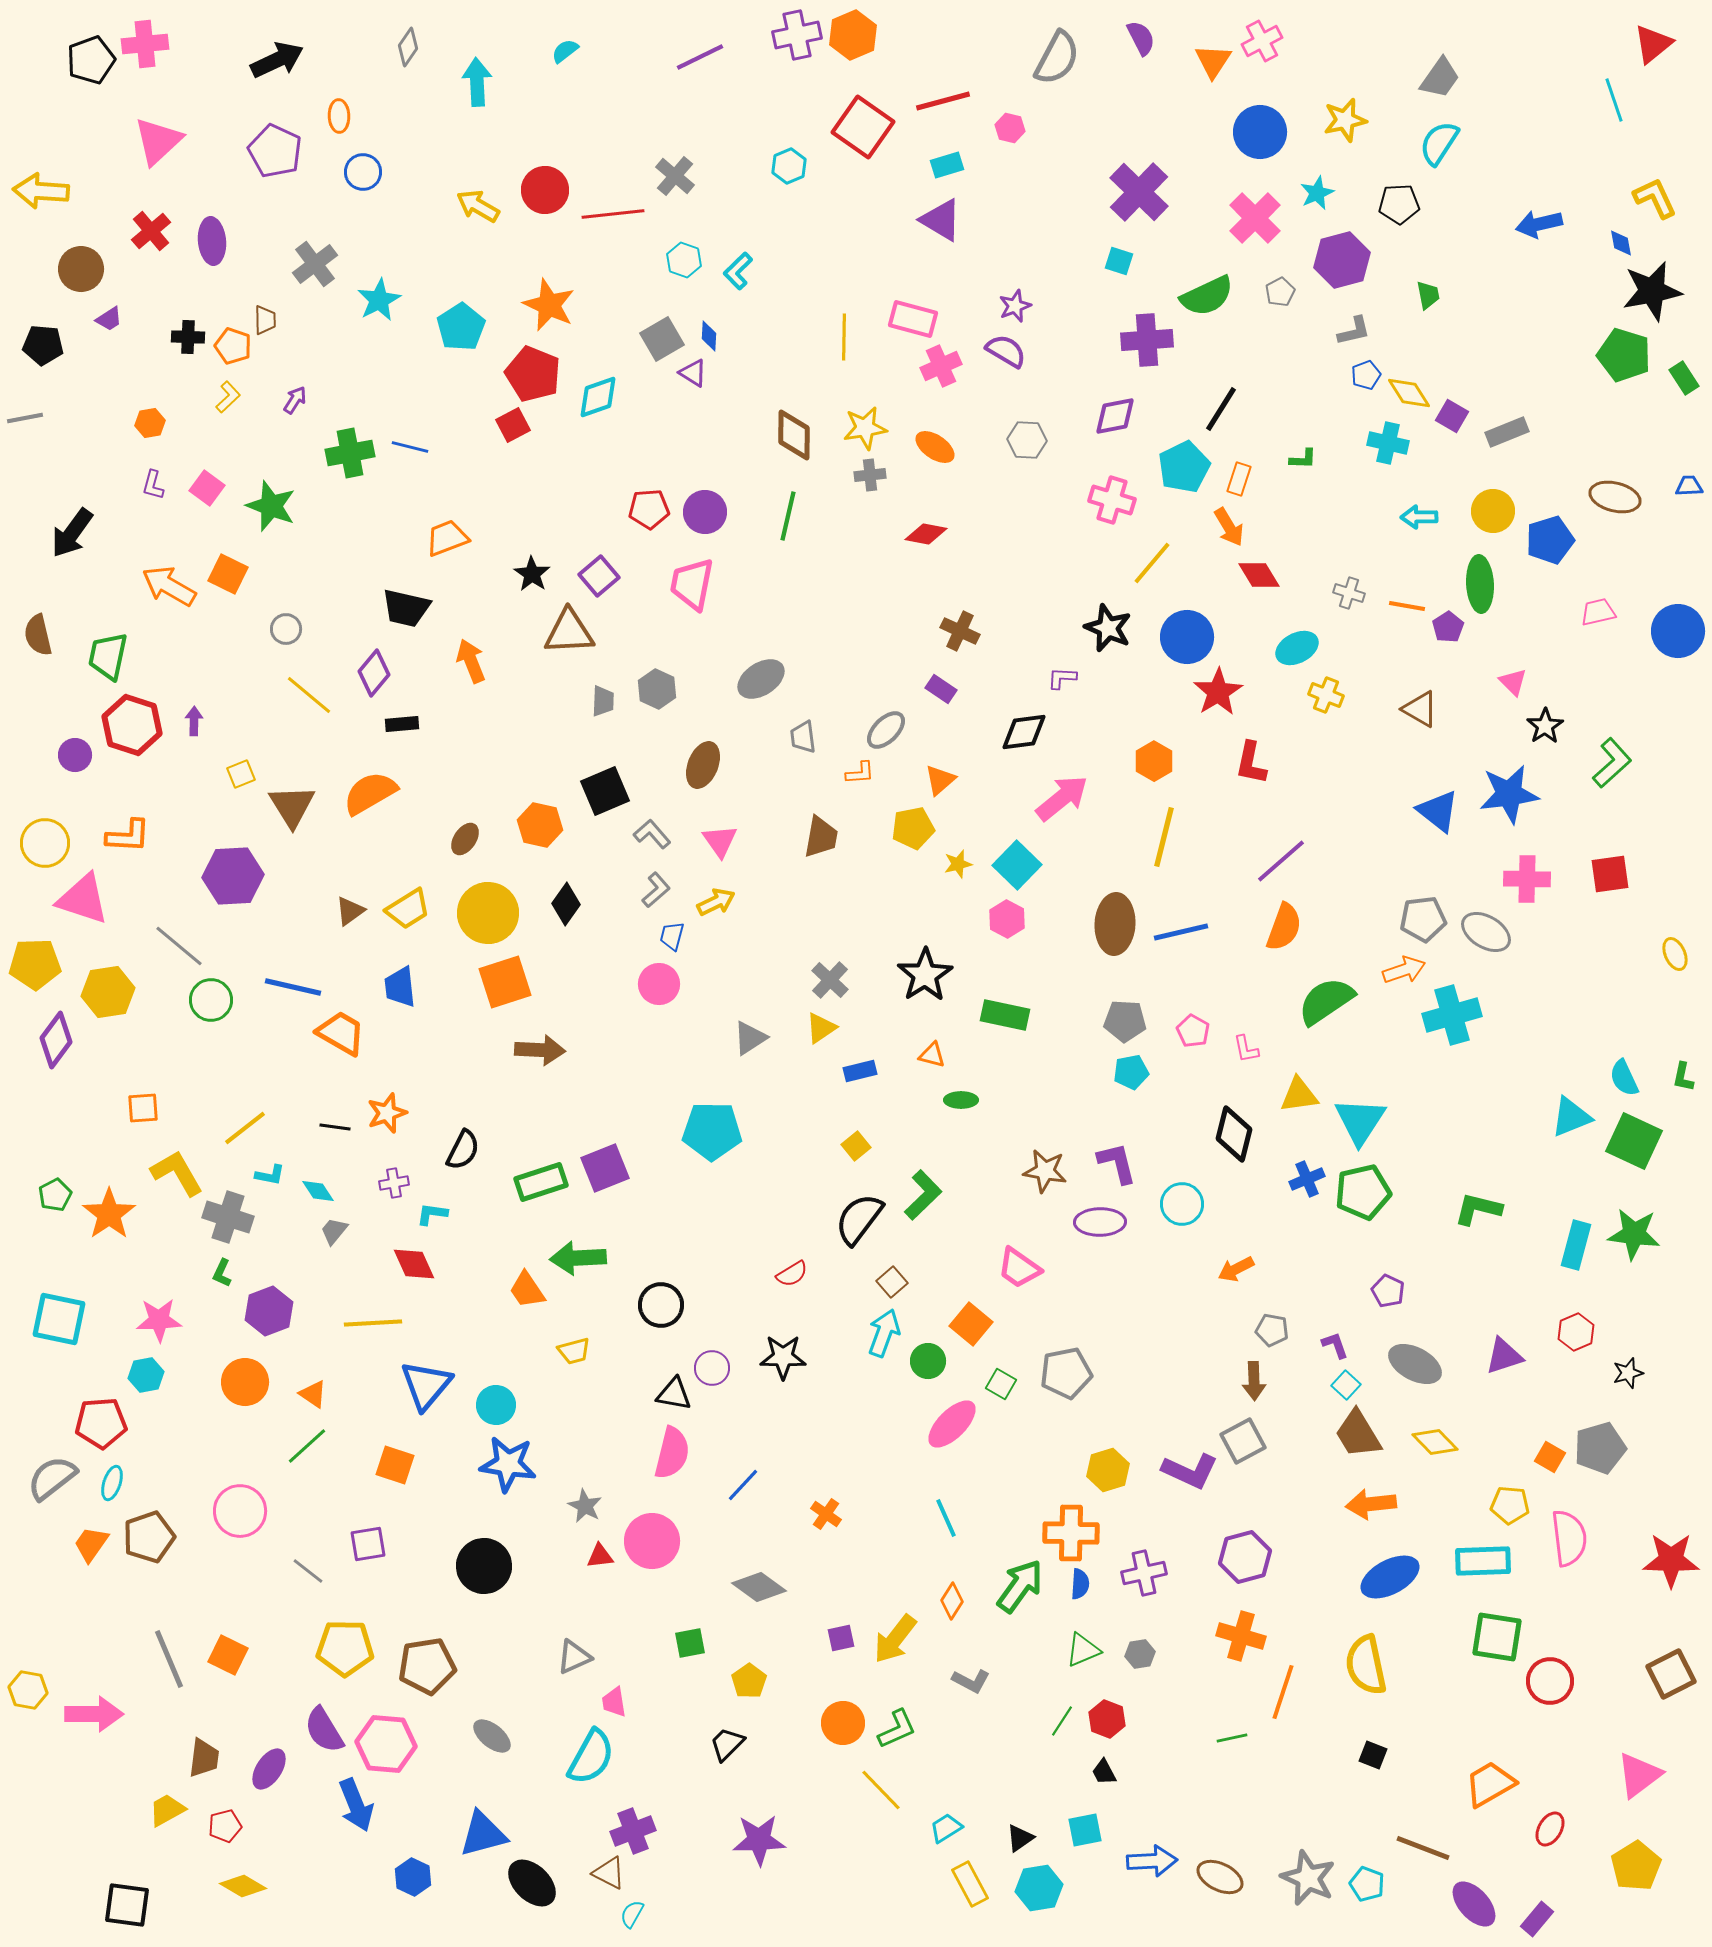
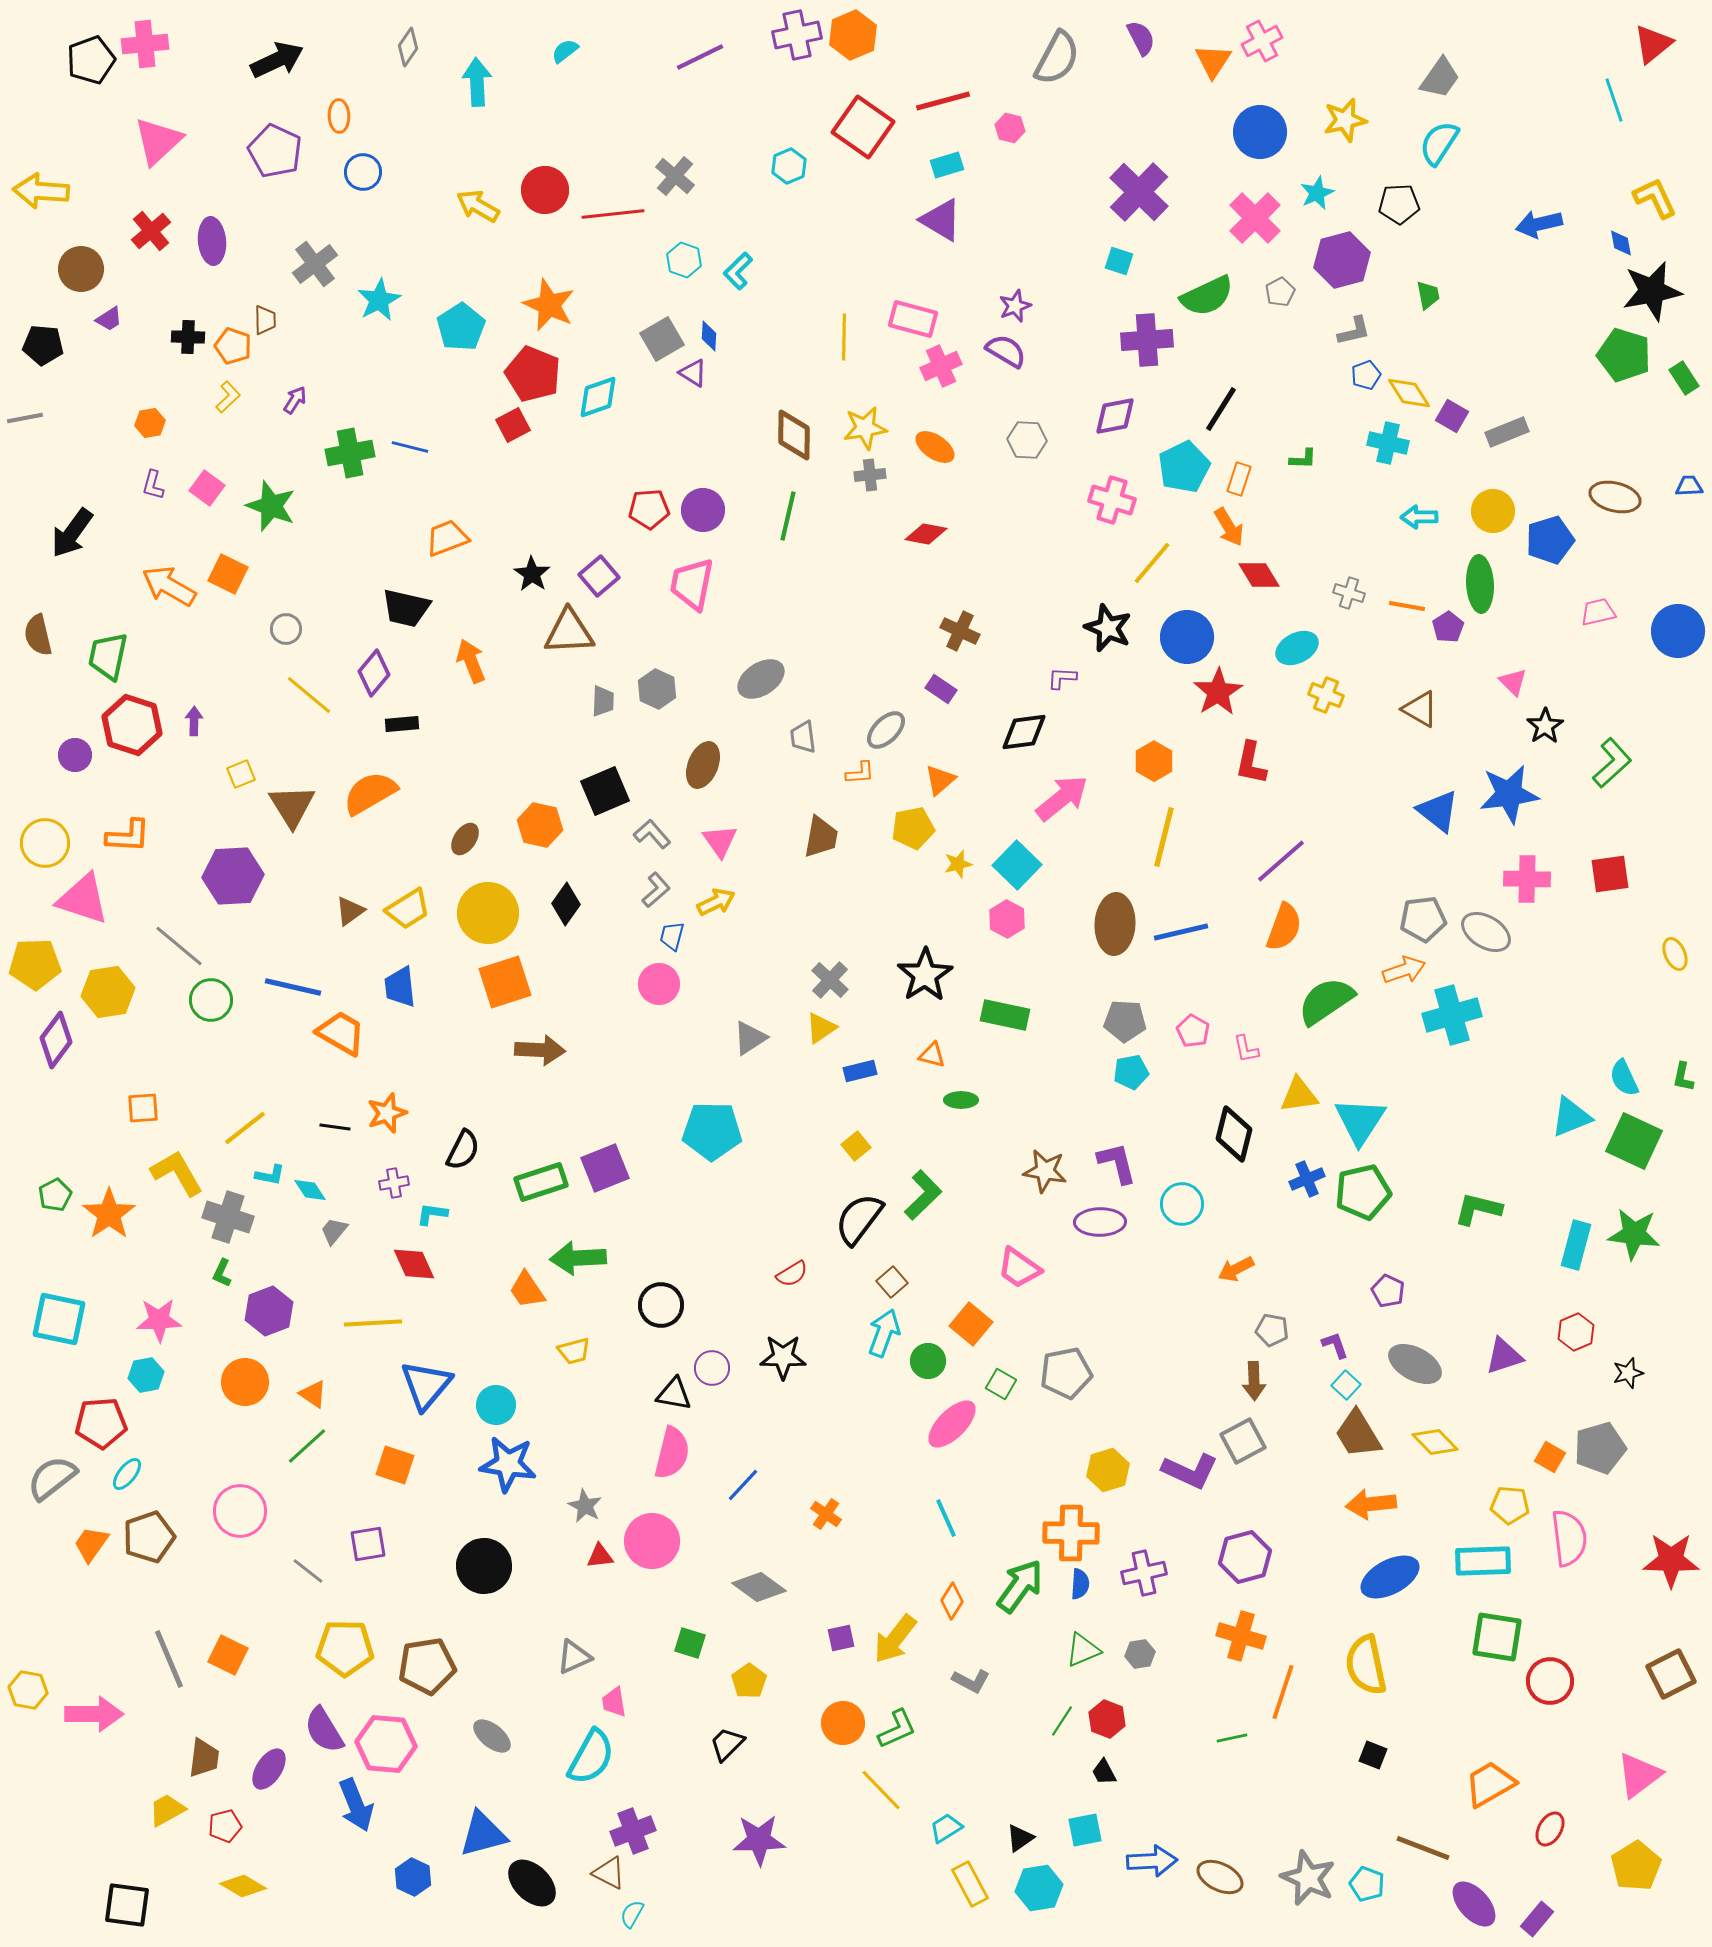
purple circle at (705, 512): moved 2 px left, 2 px up
cyan diamond at (318, 1191): moved 8 px left, 1 px up
cyan ellipse at (112, 1483): moved 15 px right, 9 px up; rotated 20 degrees clockwise
green square at (690, 1643): rotated 28 degrees clockwise
